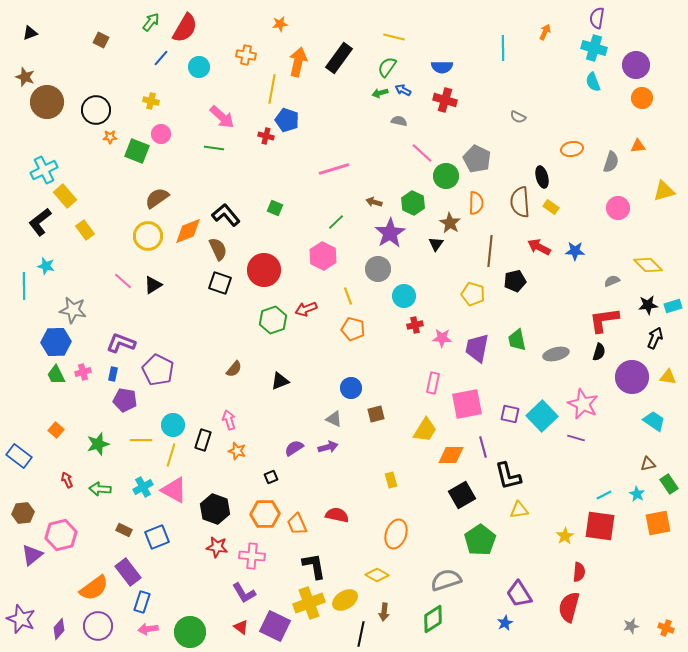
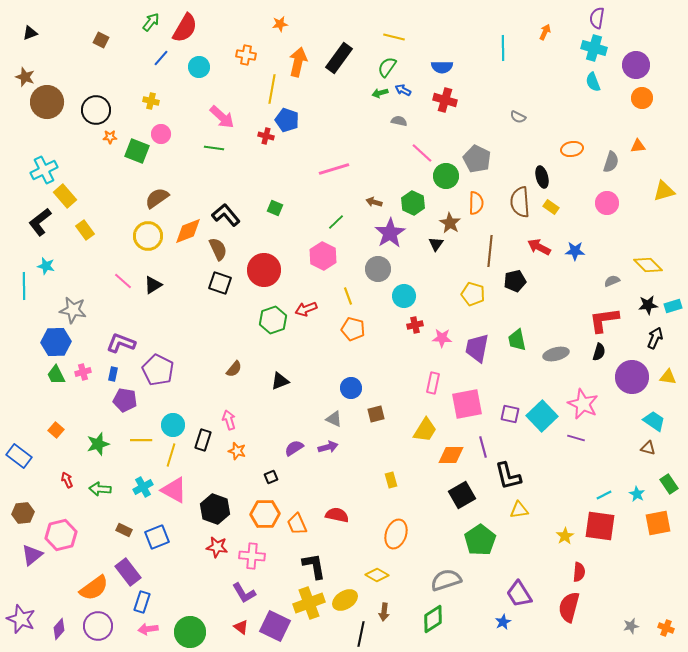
pink circle at (618, 208): moved 11 px left, 5 px up
brown triangle at (648, 464): moved 16 px up; rotated 28 degrees clockwise
blue star at (505, 623): moved 2 px left, 1 px up
